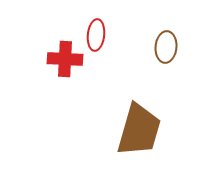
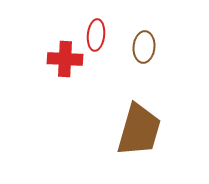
brown ellipse: moved 22 px left
